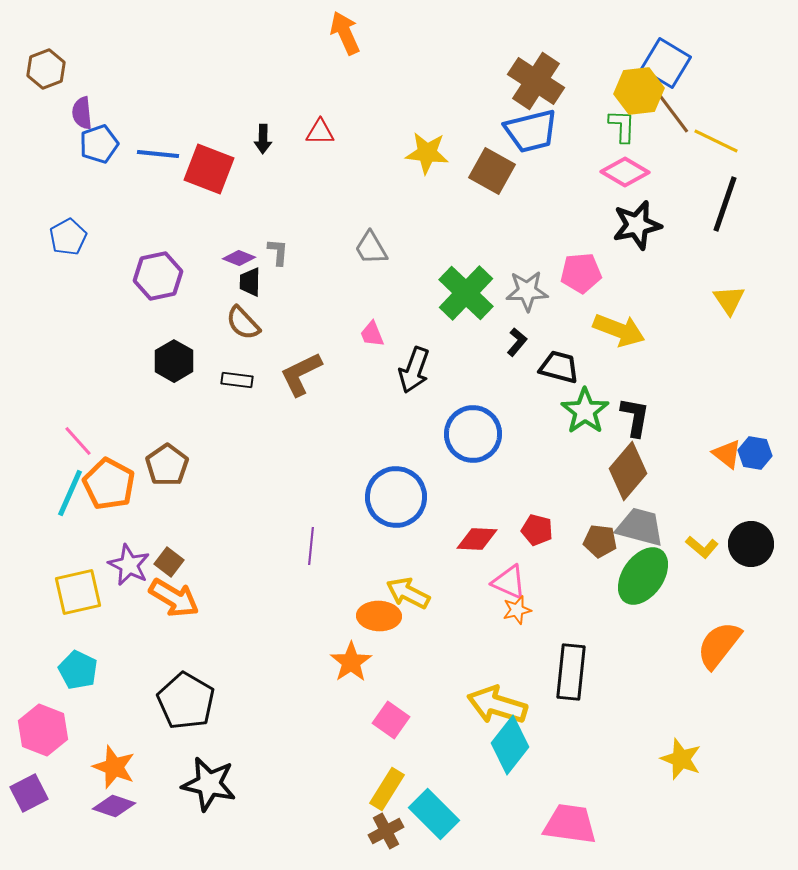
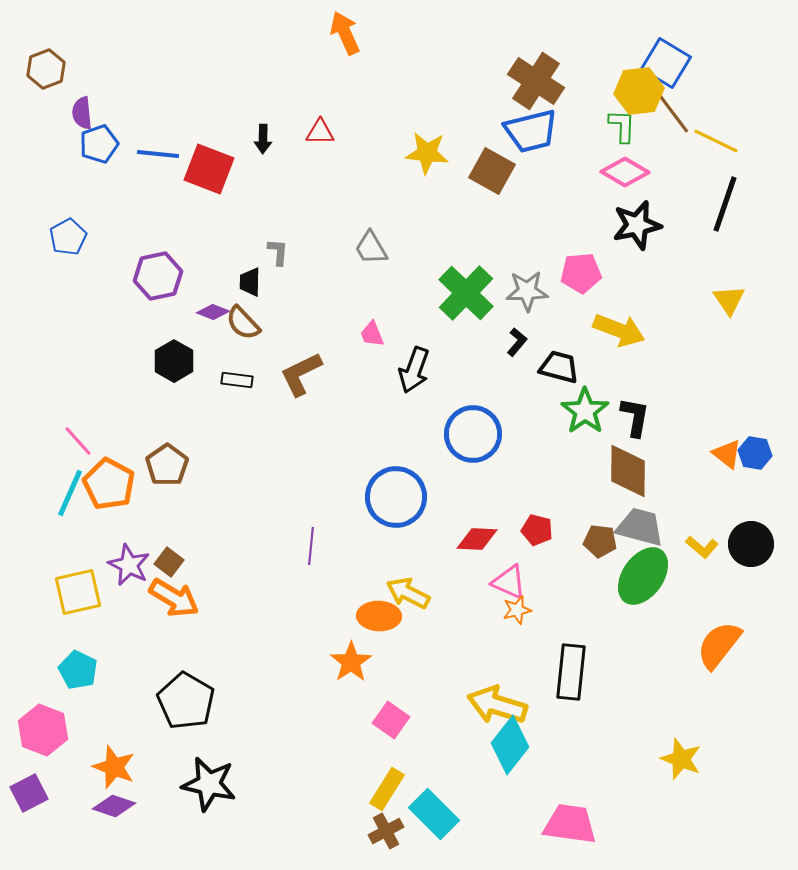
purple diamond at (239, 258): moved 26 px left, 54 px down
brown diamond at (628, 471): rotated 40 degrees counterclockwise
